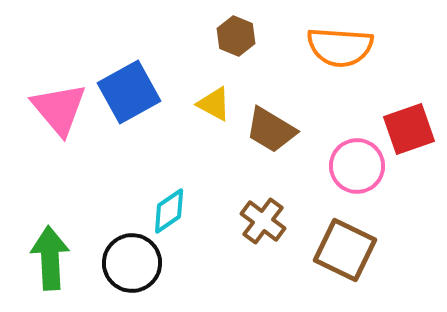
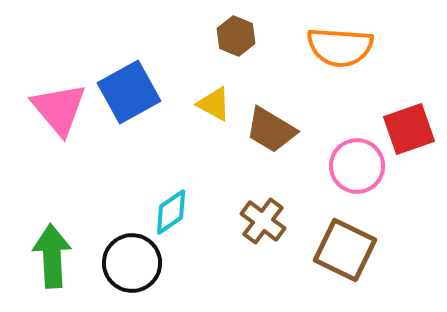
cyan diamond: moved 2 px right, 1 px down
green arrow: moved 2 px right, 2 px up
